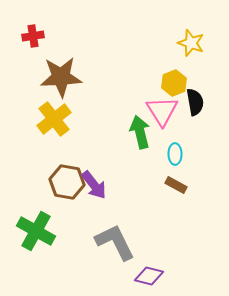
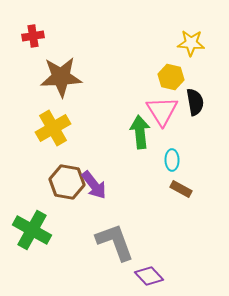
yellow star: rotated 16 degrees counterclockwise
yellow hexagon: moved 3 px left, 6 px up; rotated 25 degrees counterclockwise
yellow cross: moved 1 px left, 9 px down; rotated 8 degrees clockwise
green arrow: rotated 8 degrees clockwise
cyan ellipse: moved 3 px left, 6 px down
brown rectangle: moved 5 px right, 4 px down
green cross: moved 4 px left, 1 px up
gray L-shape: rotated 6 degrees clockwise
purple diamond: rotated 32 degrees clockwise
